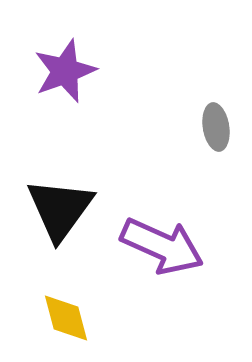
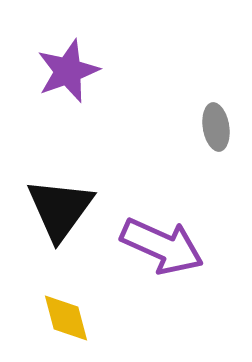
purple star: moved 3 px right
